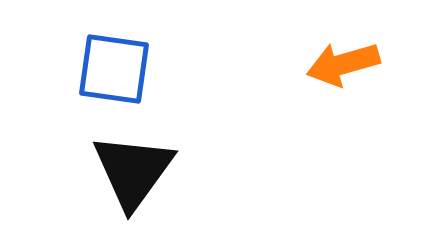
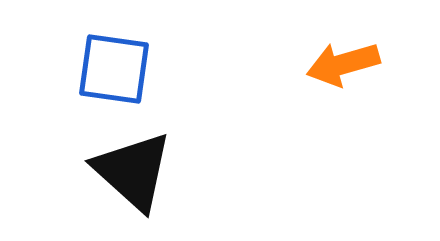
black triangle: rotated 24 degrees counterclockwise
